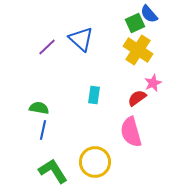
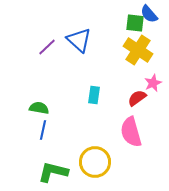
green square: rotated 30 degrees clockwise
blue triangle: moved 2 px left, 1 px down
green L-shape: moved 1 px down; rotated 44 degrees counterclockwise
